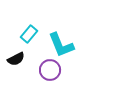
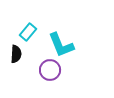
cyan rectangle: moved 1 px left, 2 px up
black semicircle: moved 5 px up; rotated 60 degrees counterclockwise
